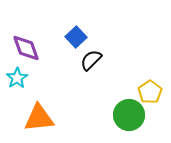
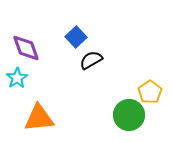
black semicircle: rotated 15 degrees clockwise
